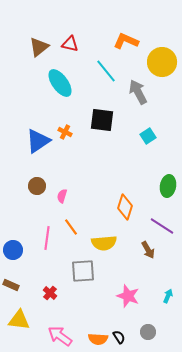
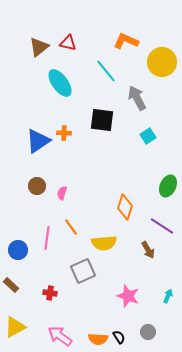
red triangle: moved 2 px left, 1 px up
gray arrow: moved 1 px left, 6 px down
orange cross: moved 1 px left, 1 px down; rotated 24 degrees counterclockwise
green ellipse: rotated 15 degrees clockwise
pink semicircle: moved 3 px up
blue circle: moved 5 px right
gray square: rotated 20 degrees counterclockwise
brown rectangle: rotated 21 degrees clockwise
red cross: rotated 32 degrees counterclockwise
yellow triangle: moved 4 px left, 7 px down; rotated 35 degrees counterclockwise
